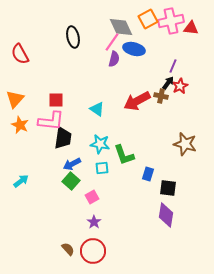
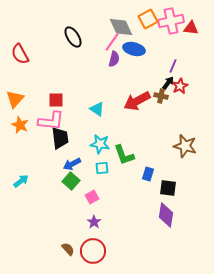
black ellipse: rotated 20 degrees counterclockwise
black trapezoid: moved 3 px left; rotated 15 degrees counterclockwise
brown star: moved 2 px down
